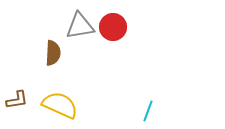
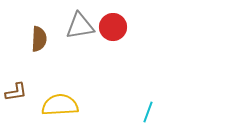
brown semicircle: moved 14 px left, 14 px up
brown L-shape: moved 1 px left, 8 px up
yellow semicircle: rotated 27 degrees counterclockwise
cyan line: moved 1 px down
